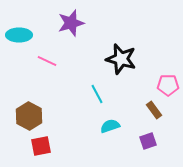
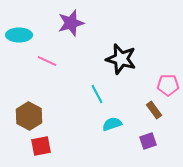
cyan semicircle: moved 2 px right, 2 px up
